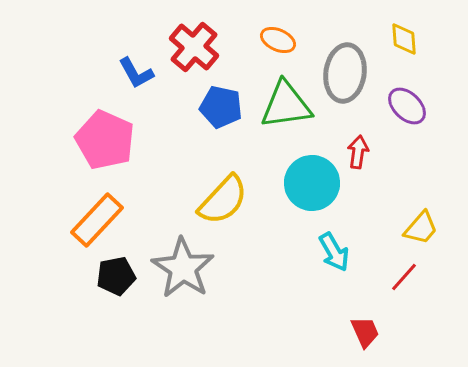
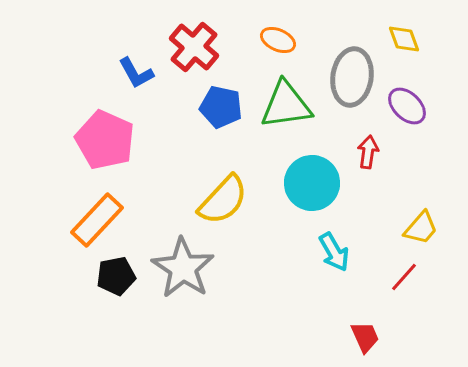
yellow diamond: rotated 16 degrees counterclockwise
gray ellipse: moved 7 px right, 4 px down
red arrow: moved 10 px right
red trapezoid: moved 5 px down
